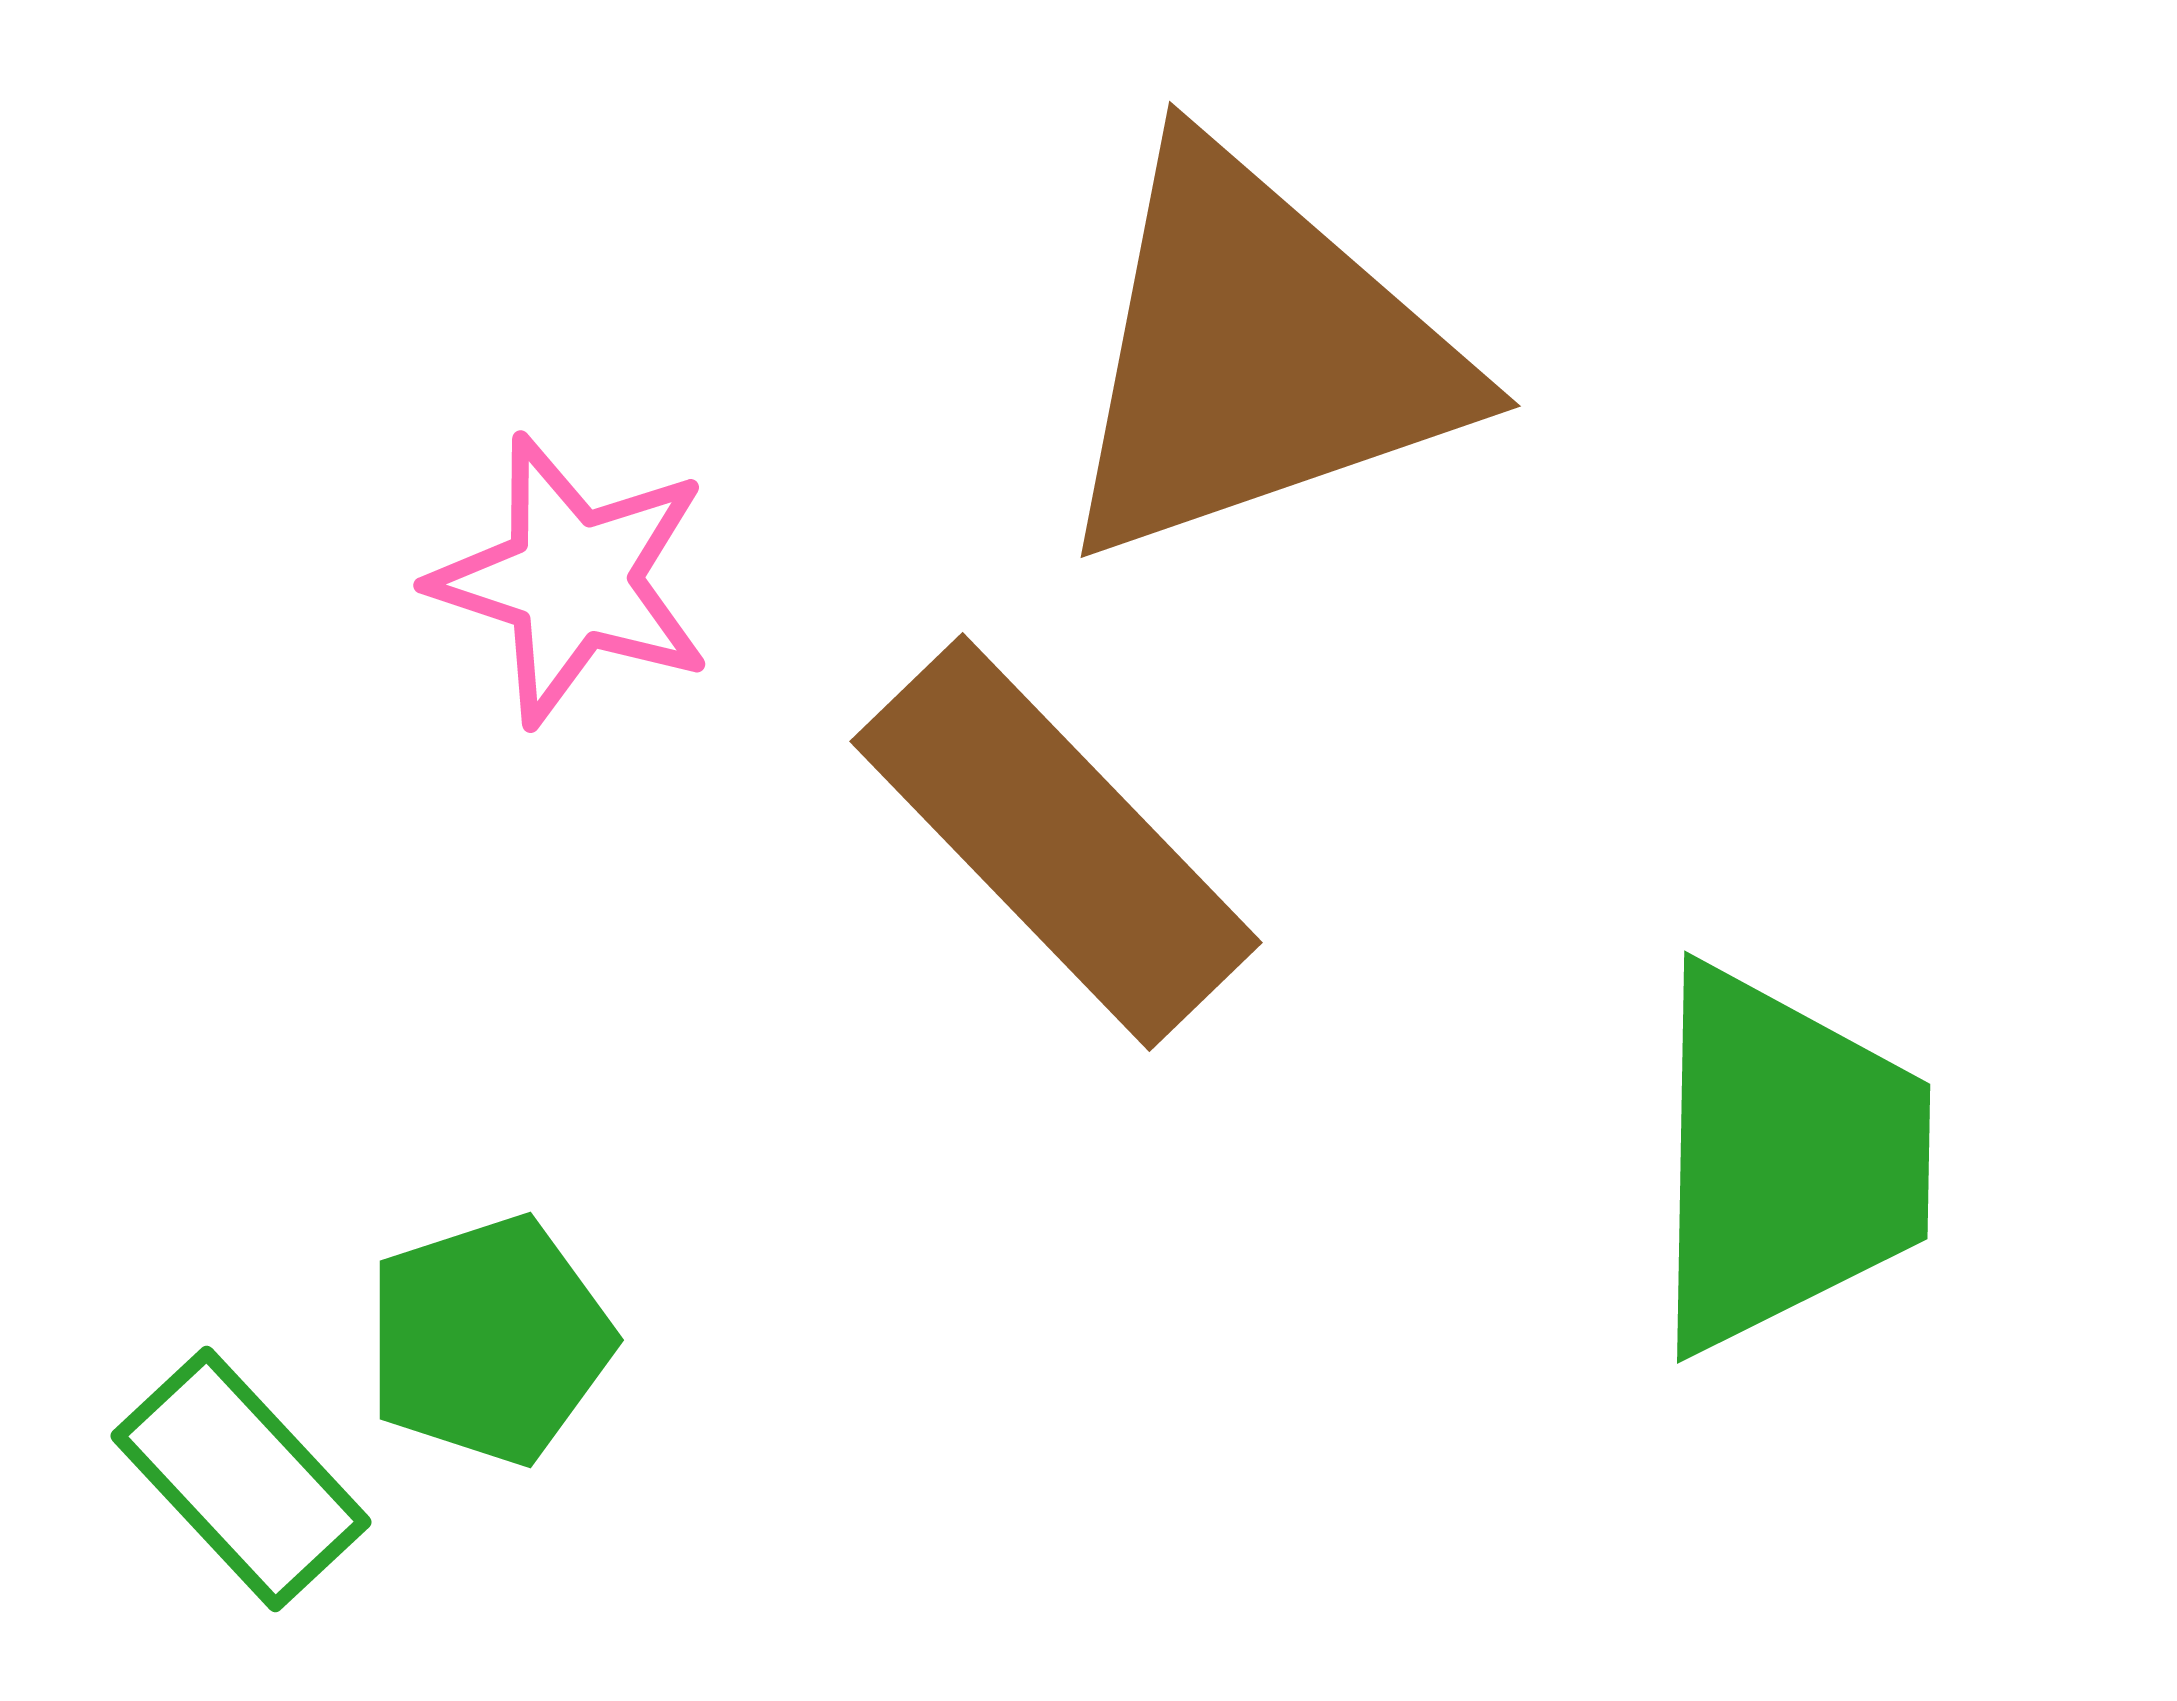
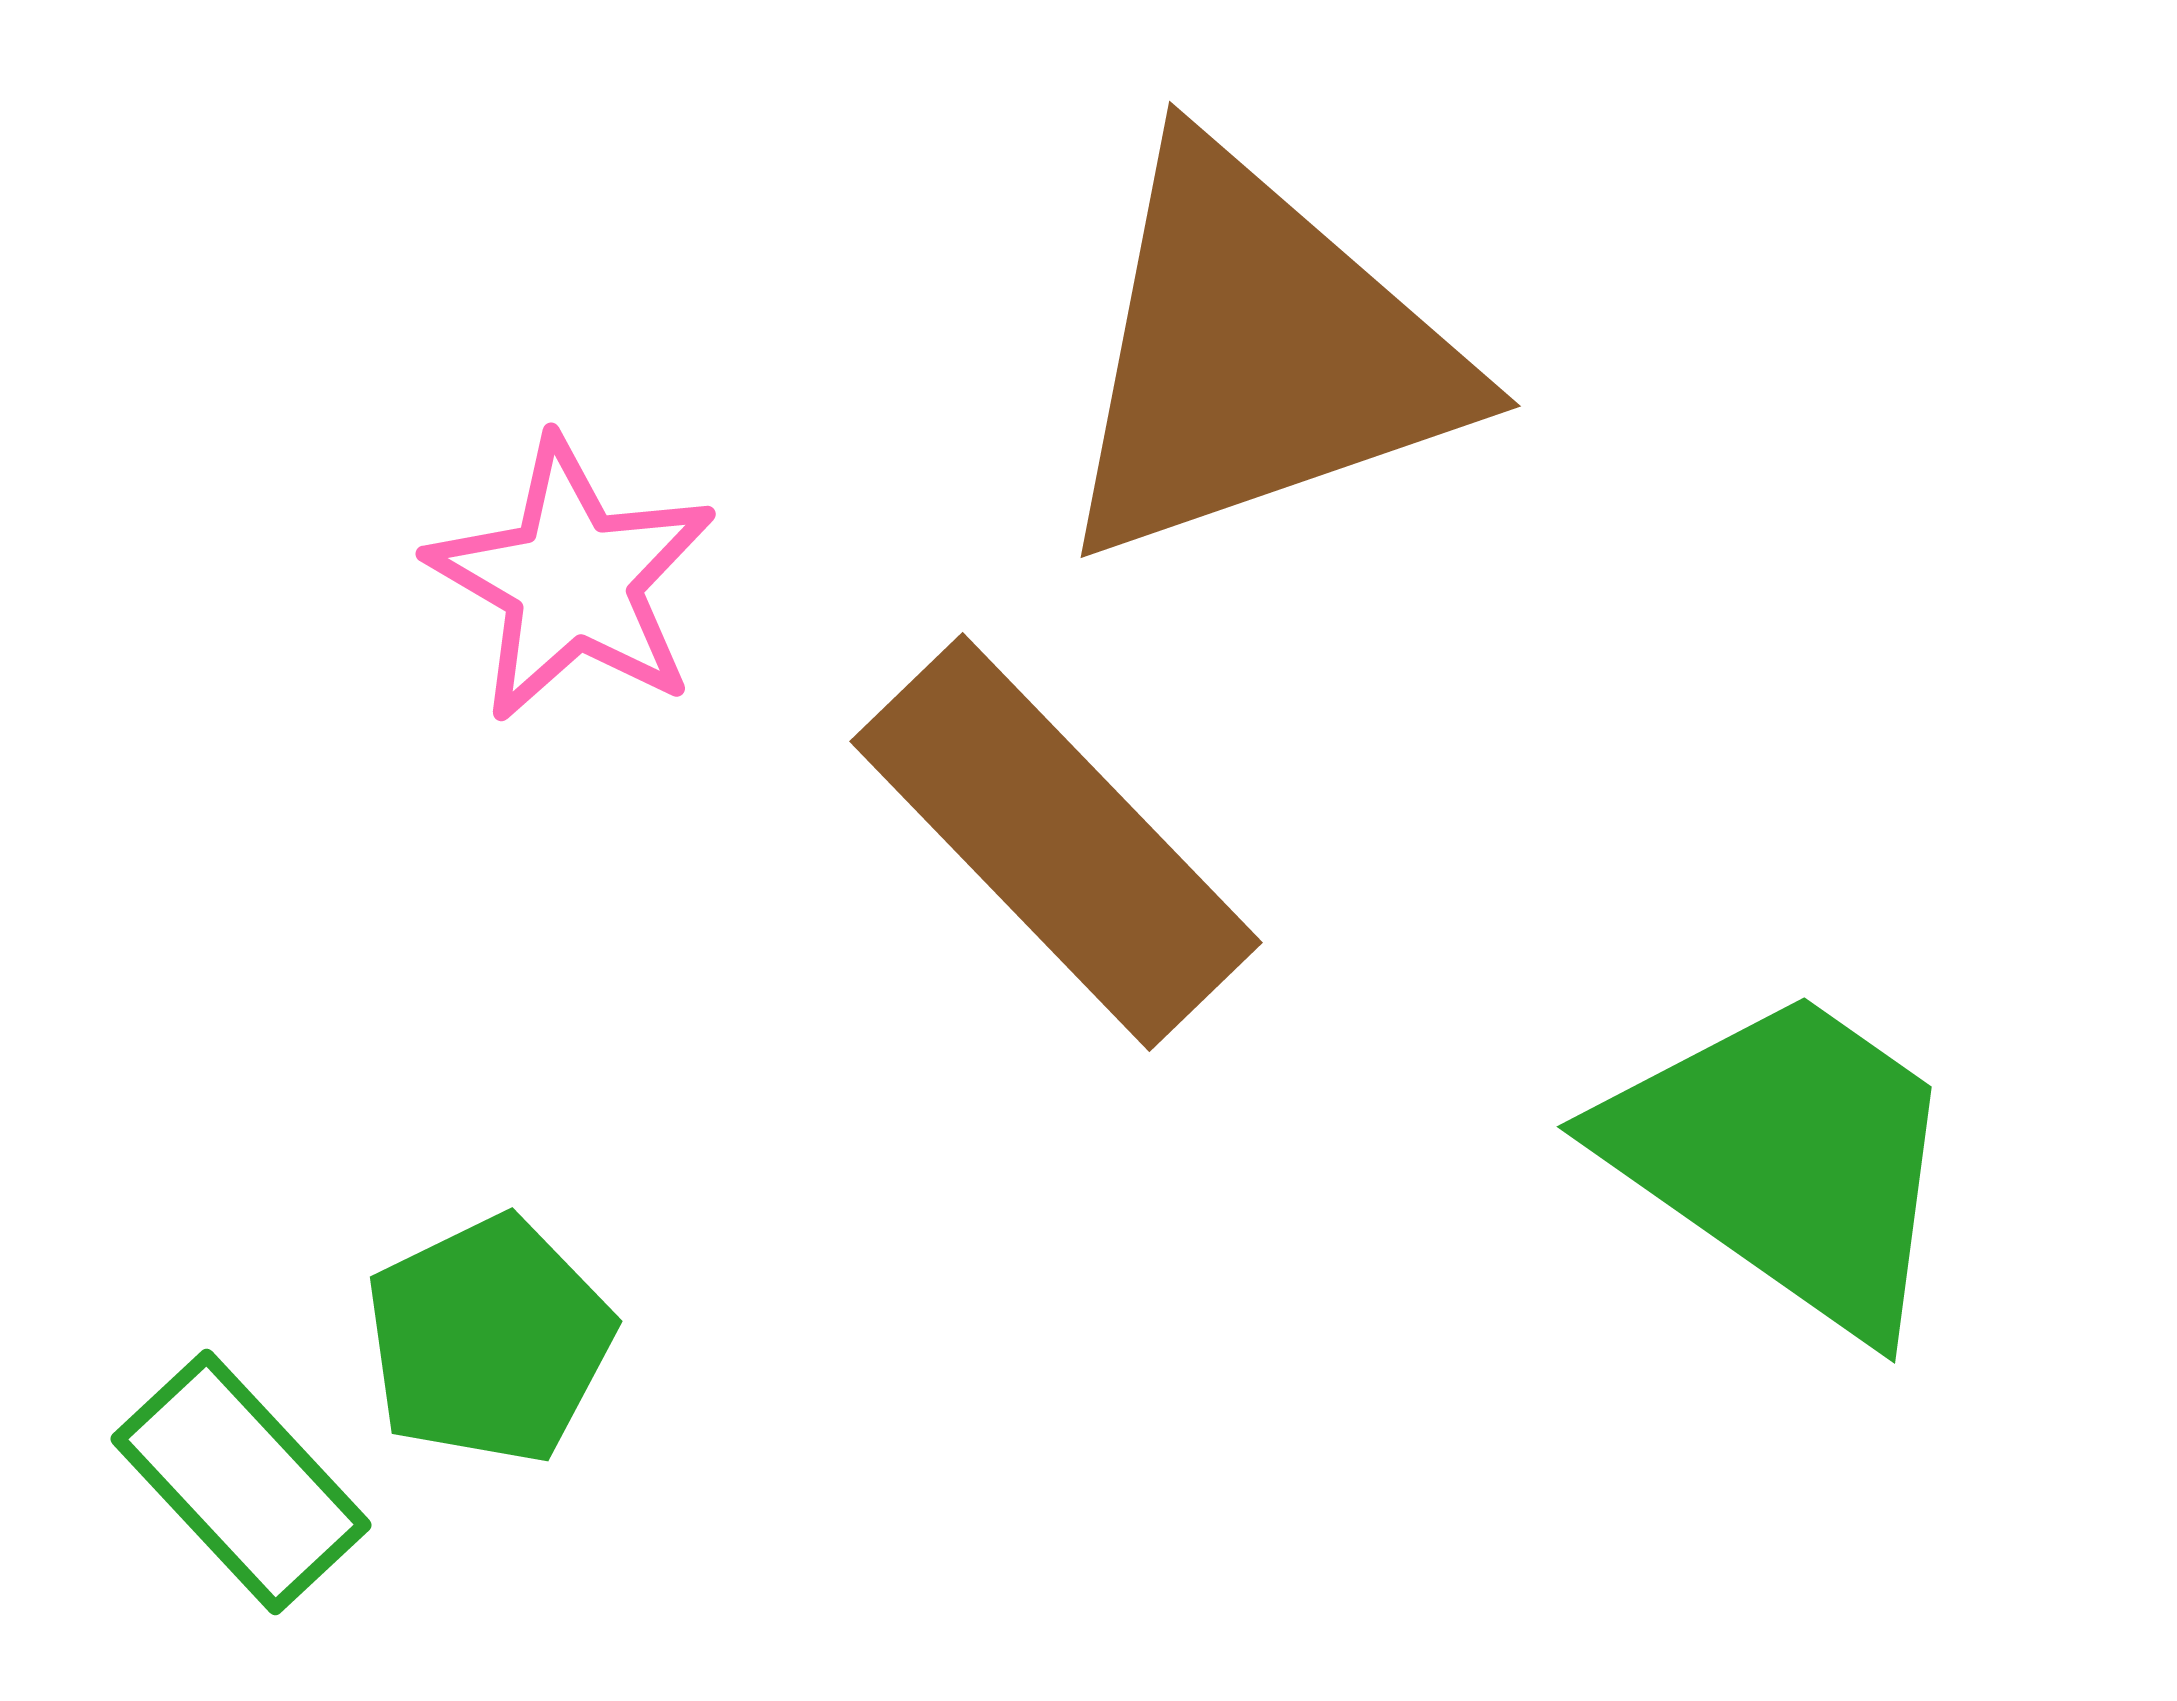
pink star: rotated 12 degrees clockwise
green trapezoid: rotated 56 degrees counterclockwise
green pentagon: rotated 8 degrees counterclockwise
green rectangle: moved 3 px down
